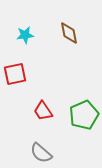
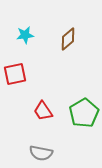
brown diamond: moved 1 px left, 6 px down; rotated 60 degrees clockwise
green pentagon: moved 2 px up; rotated 8 degrees counterclockwise
gray semicircle: rotated 30 degrees counterclockwise
